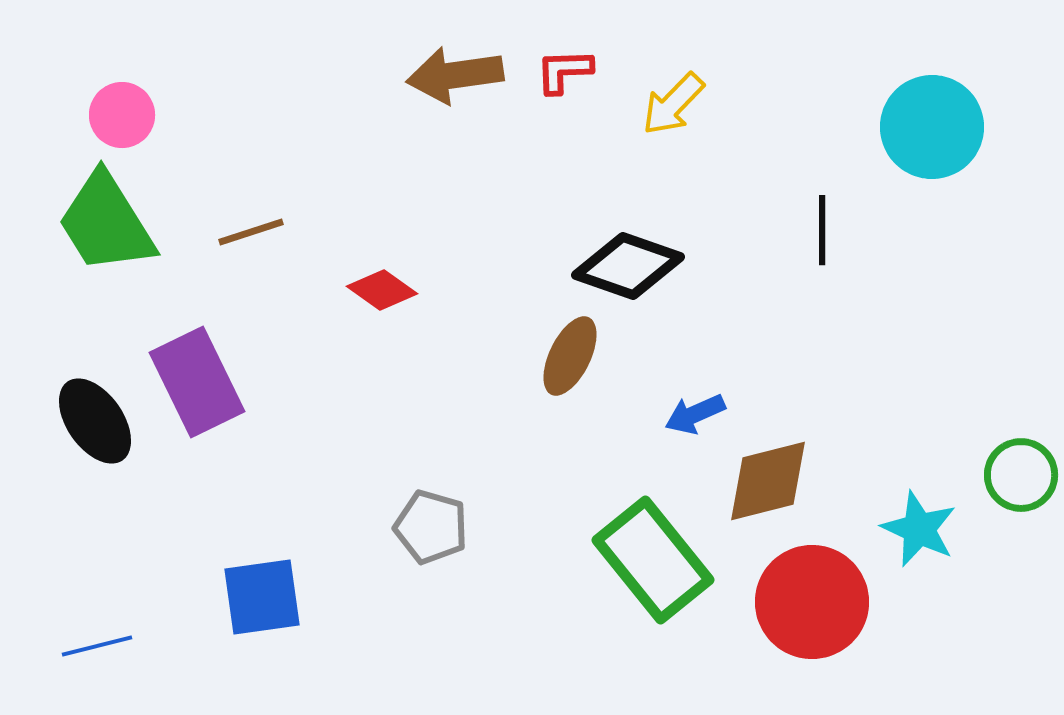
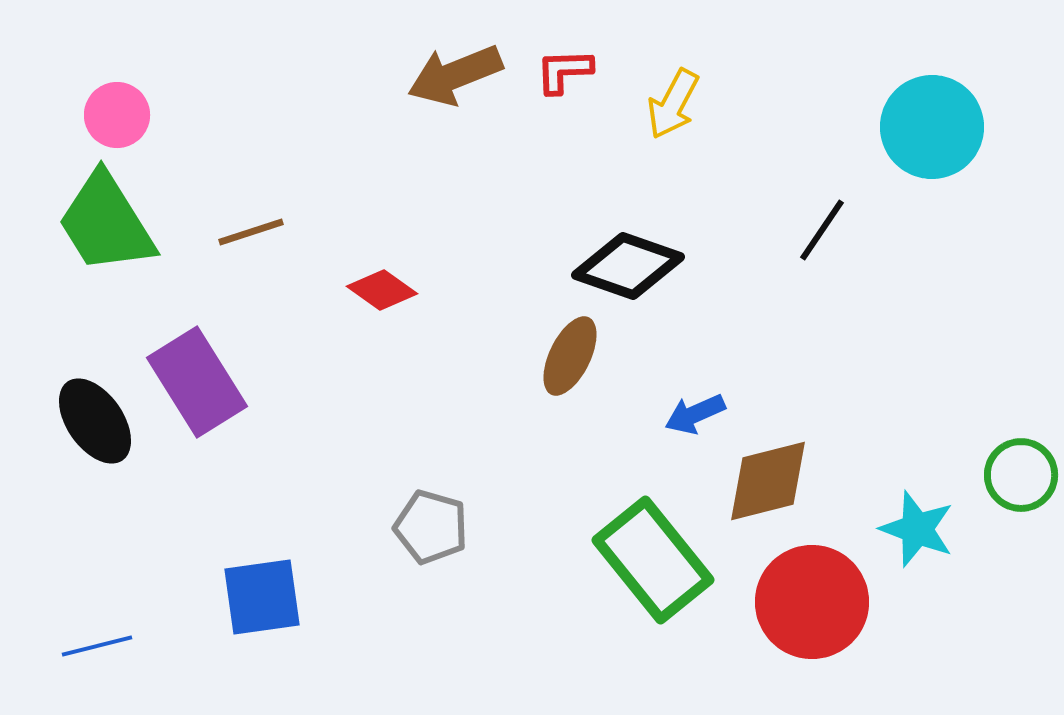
brown arrow: rotated 14 degrees counterclockwise
yellow arrow: rotated 16 degrees counterclockwise
pink circle: moved 5 px left
black line: rotated 34 degrees clockwise
purple rectangle: rotated 6 degrees counterclockwise
cyan star: moved 2 px left; rotated 4 degrees counterclockwise
